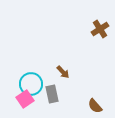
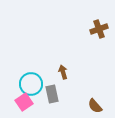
brown cross: moved 1 px left; rotated 12 degrees clockwise
brown arrow: rotated 152 degrees counterclockwise
pink square: moved 1 px left, 3 px down
